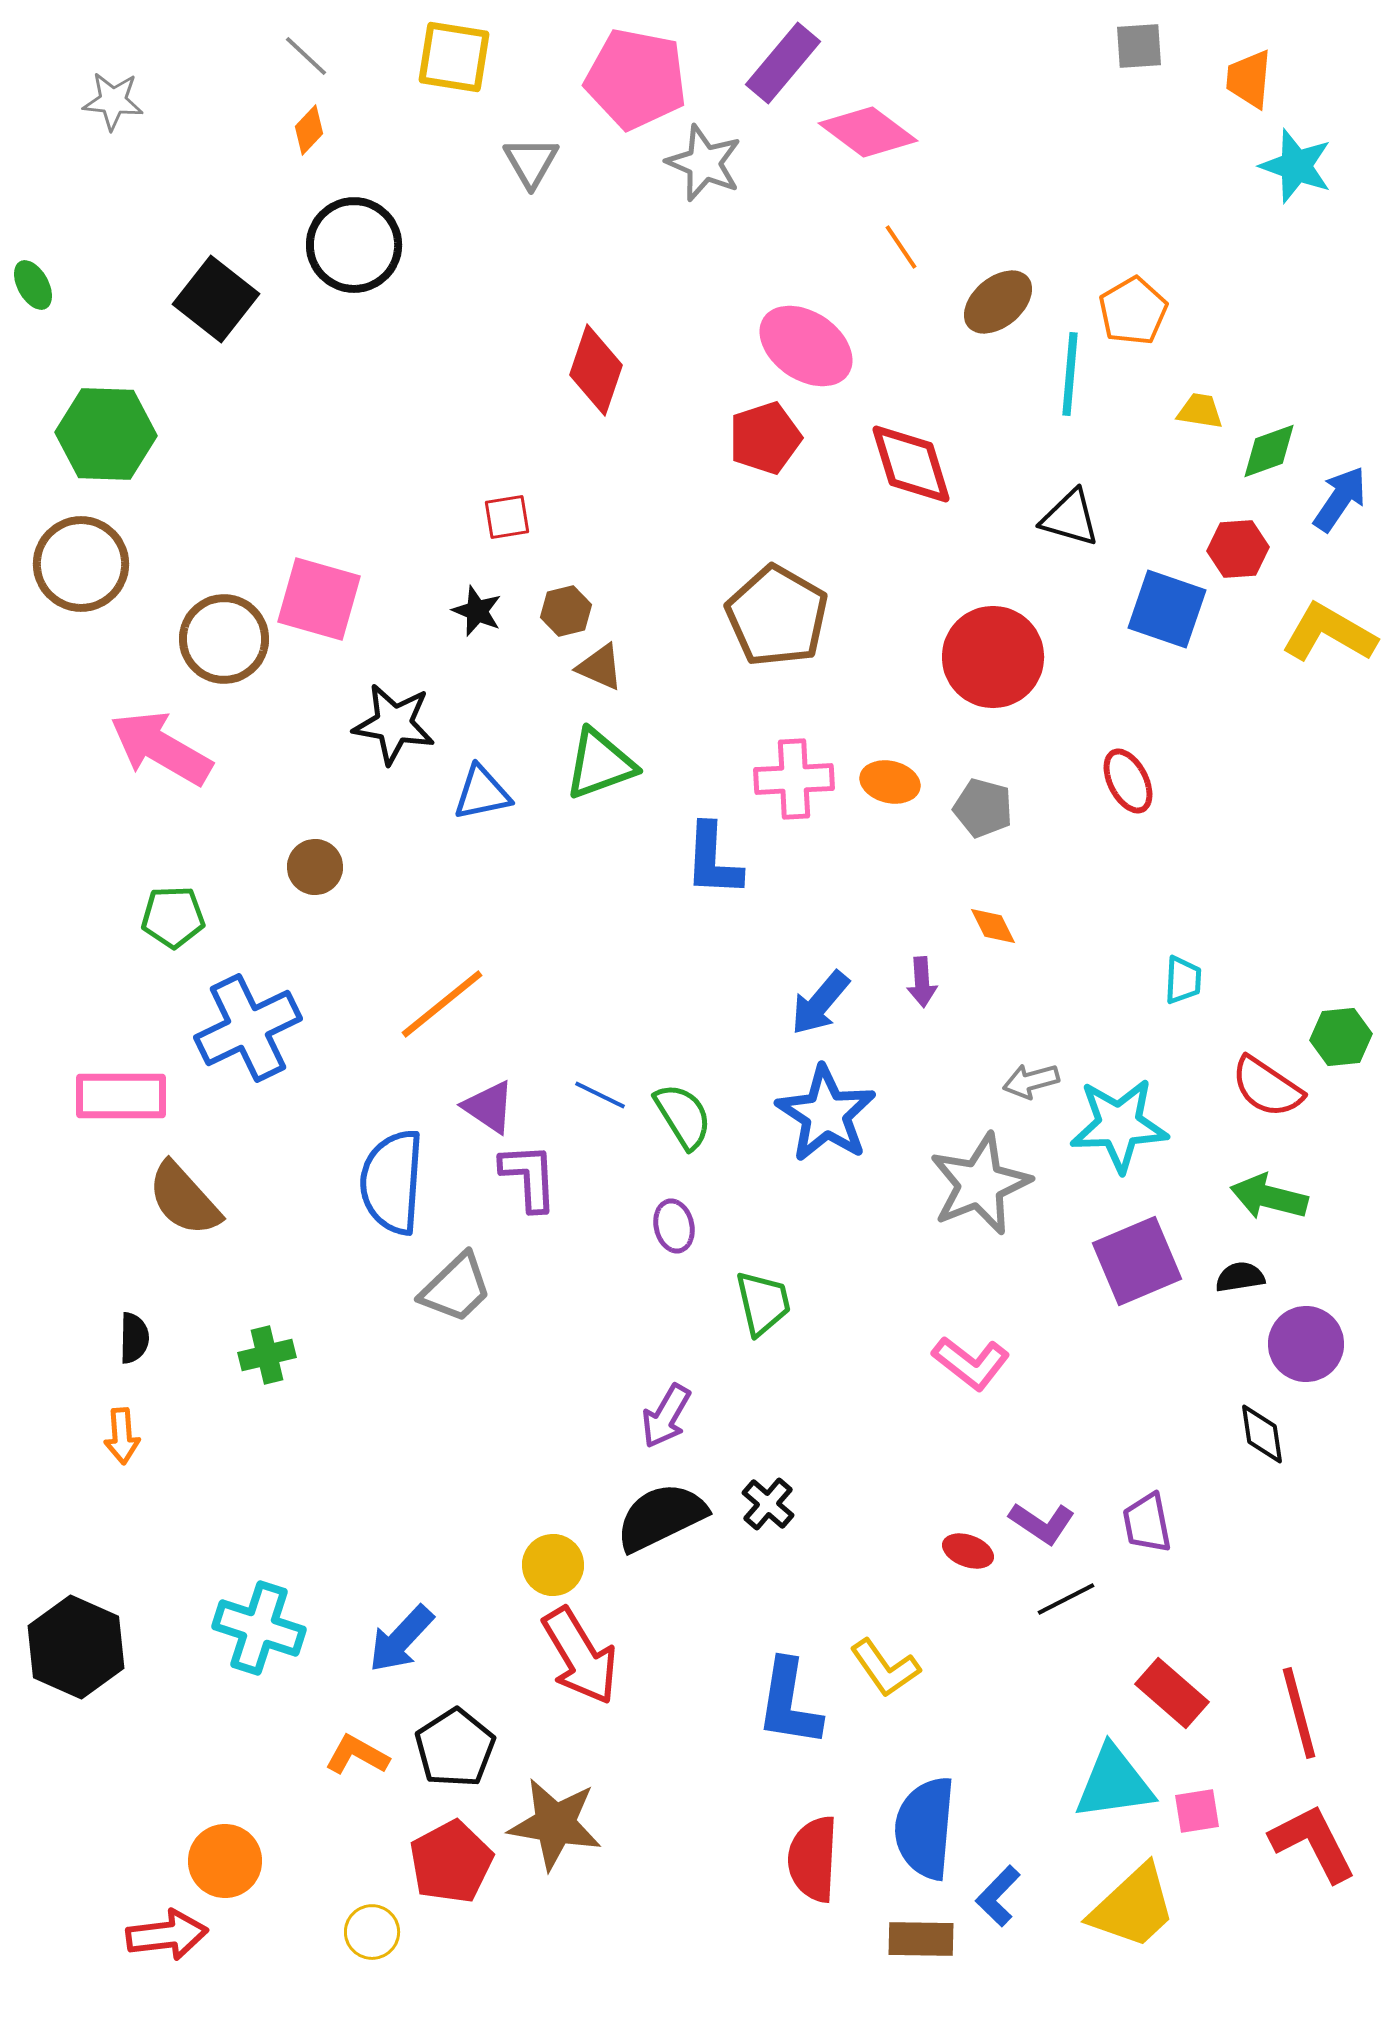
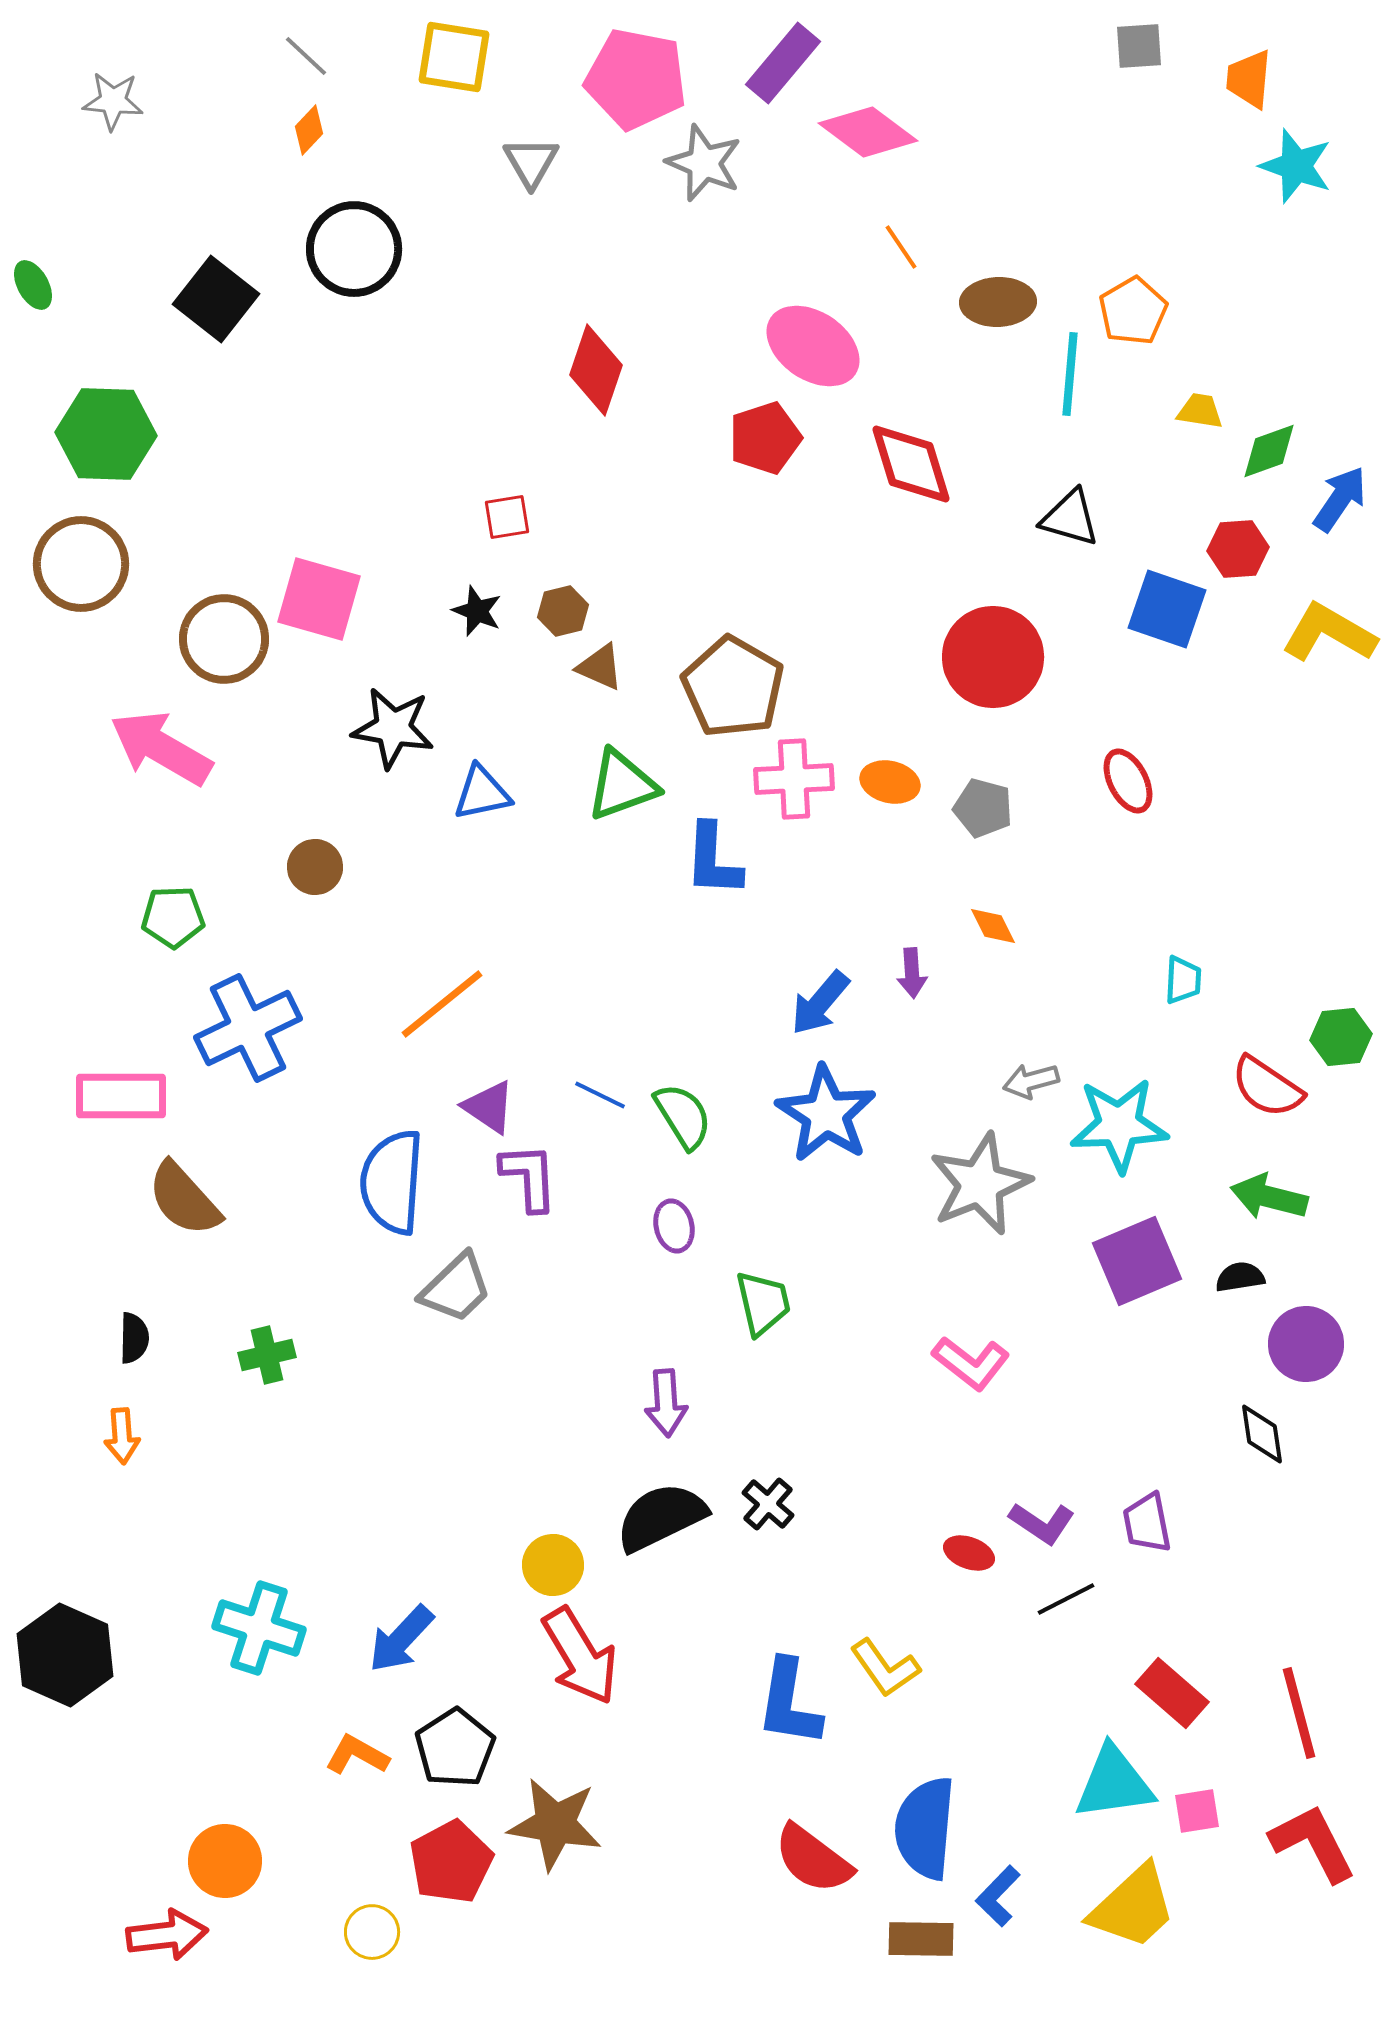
black circle at (354, 245): moved 4 px down
brown ellipse at (998, 302): rotated 38 degrees clockwise
pink ellipse at (806, 346): moved 7 px right
brown hexagon at (566, 611): moved 3 px left
brown pentagon at (777, 616): moved 44 px left, 71 px down
black star at (394, 724): moved 1 px left, 4 px down
green triangle at (600, 764): moved 22 px right, 21 px down
purple arrow at (922, 982): moved 10 px left, 9 px up
purple arrow at (666, 1416): moved 13 px up; rotated 34 degrees counterclockwise
red ellipse at (968, 1551): moved 1 px right, 2 px down
black hexagon at (76, 1647): moved 11 px left, 8 px down
red semicircle at (813, 1859): rotated 56 degrees counterclockwise
